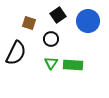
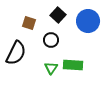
black square: rotated 14 degrees counterclockwise
black circle: moved 1 px down
green triangle: moved 5 px down
